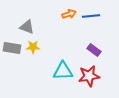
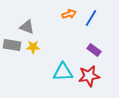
blue line: moved 2 px down; rotated 54 degrees counterclockwise
gray rectangle: moved 3 px up
cyan triangle: moved 1 px down
